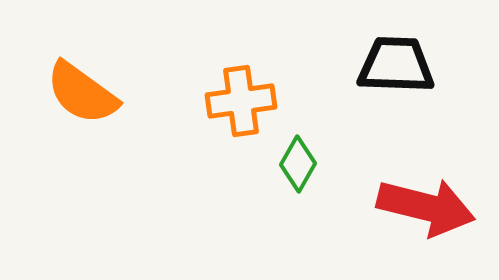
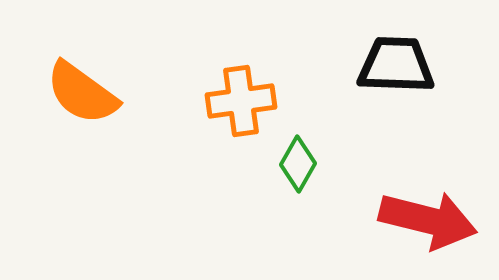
red arrow: moved 2 px right, 13 px down
